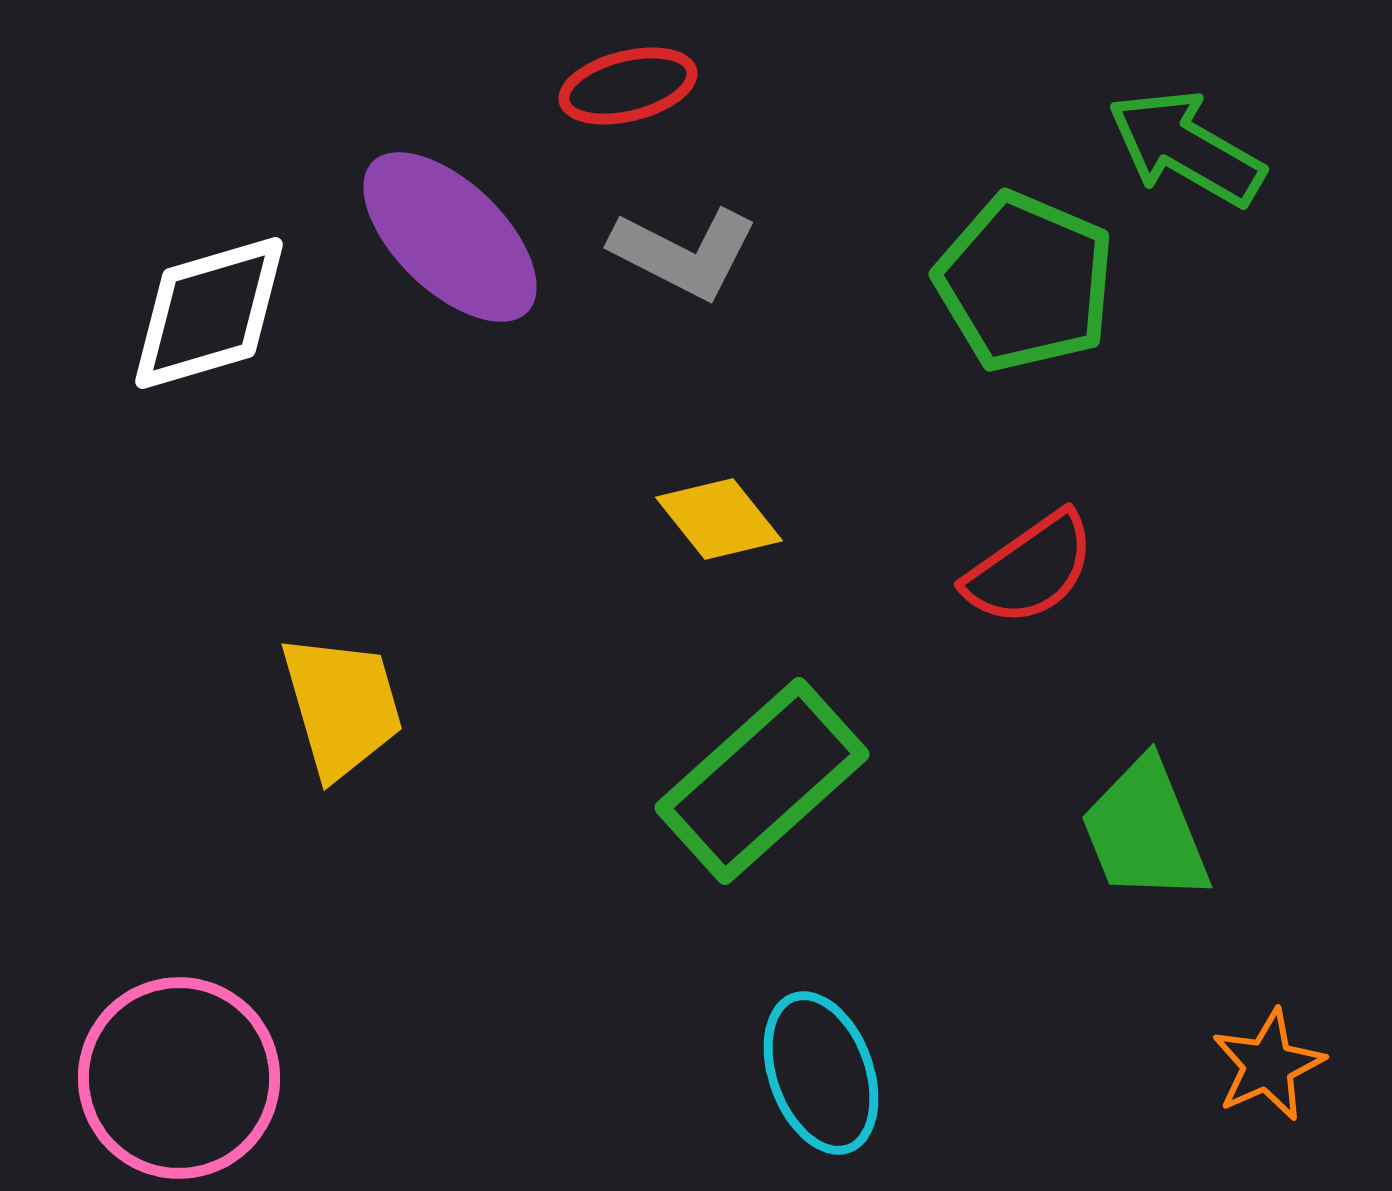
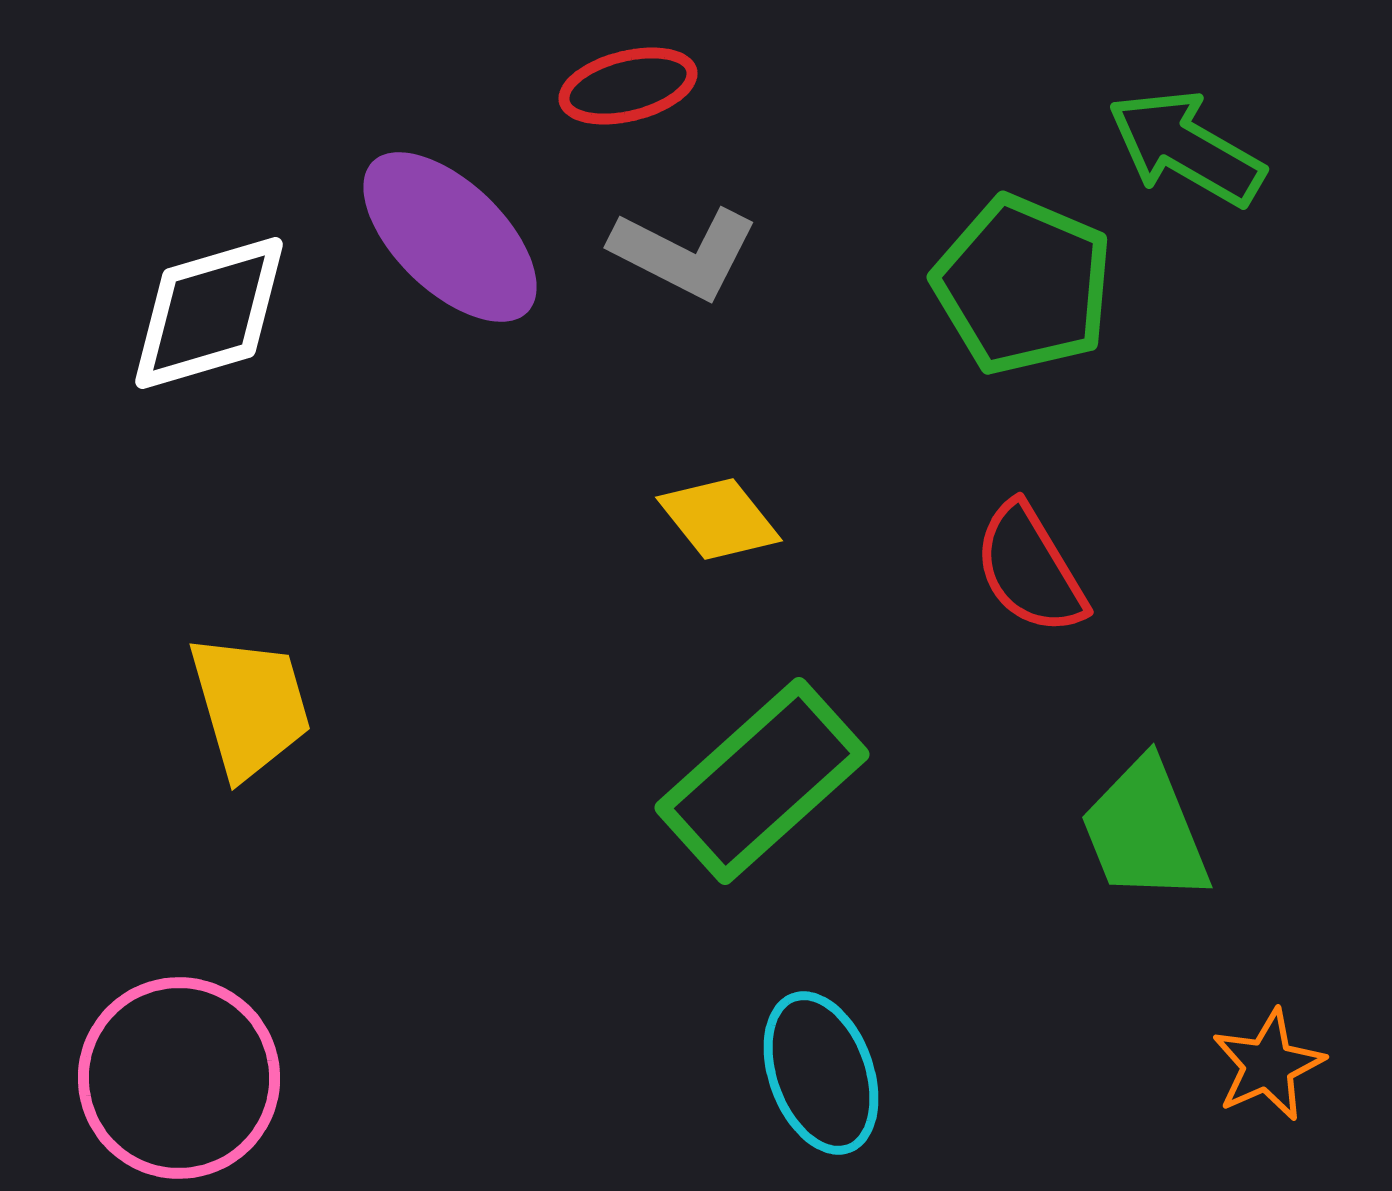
green pentagon: moved 2 px left, 3 px down
red semicircle: rotated 94 degrees clockwise
yellow trapezoid: moved 92 px left
